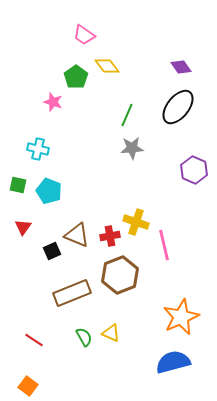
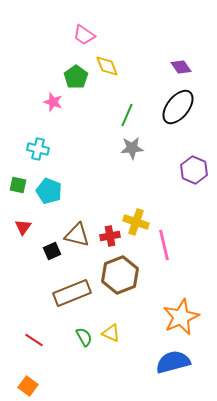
yellow diamond: rotated 15 degrees clockwise
brown triangle: rotated 8 degrees counterclockwise
